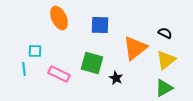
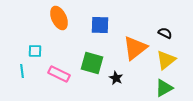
cyan line: moved 2 px left, 2 px down
